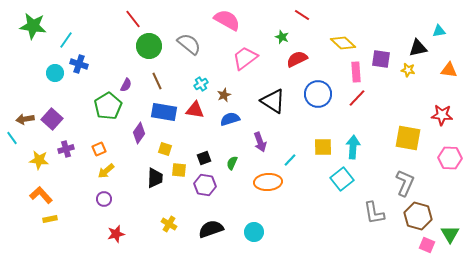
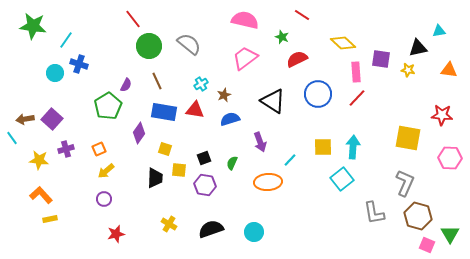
pink semicircle at (227, 20): moved 18 px right; rotated 16 degrees counterclockwise
